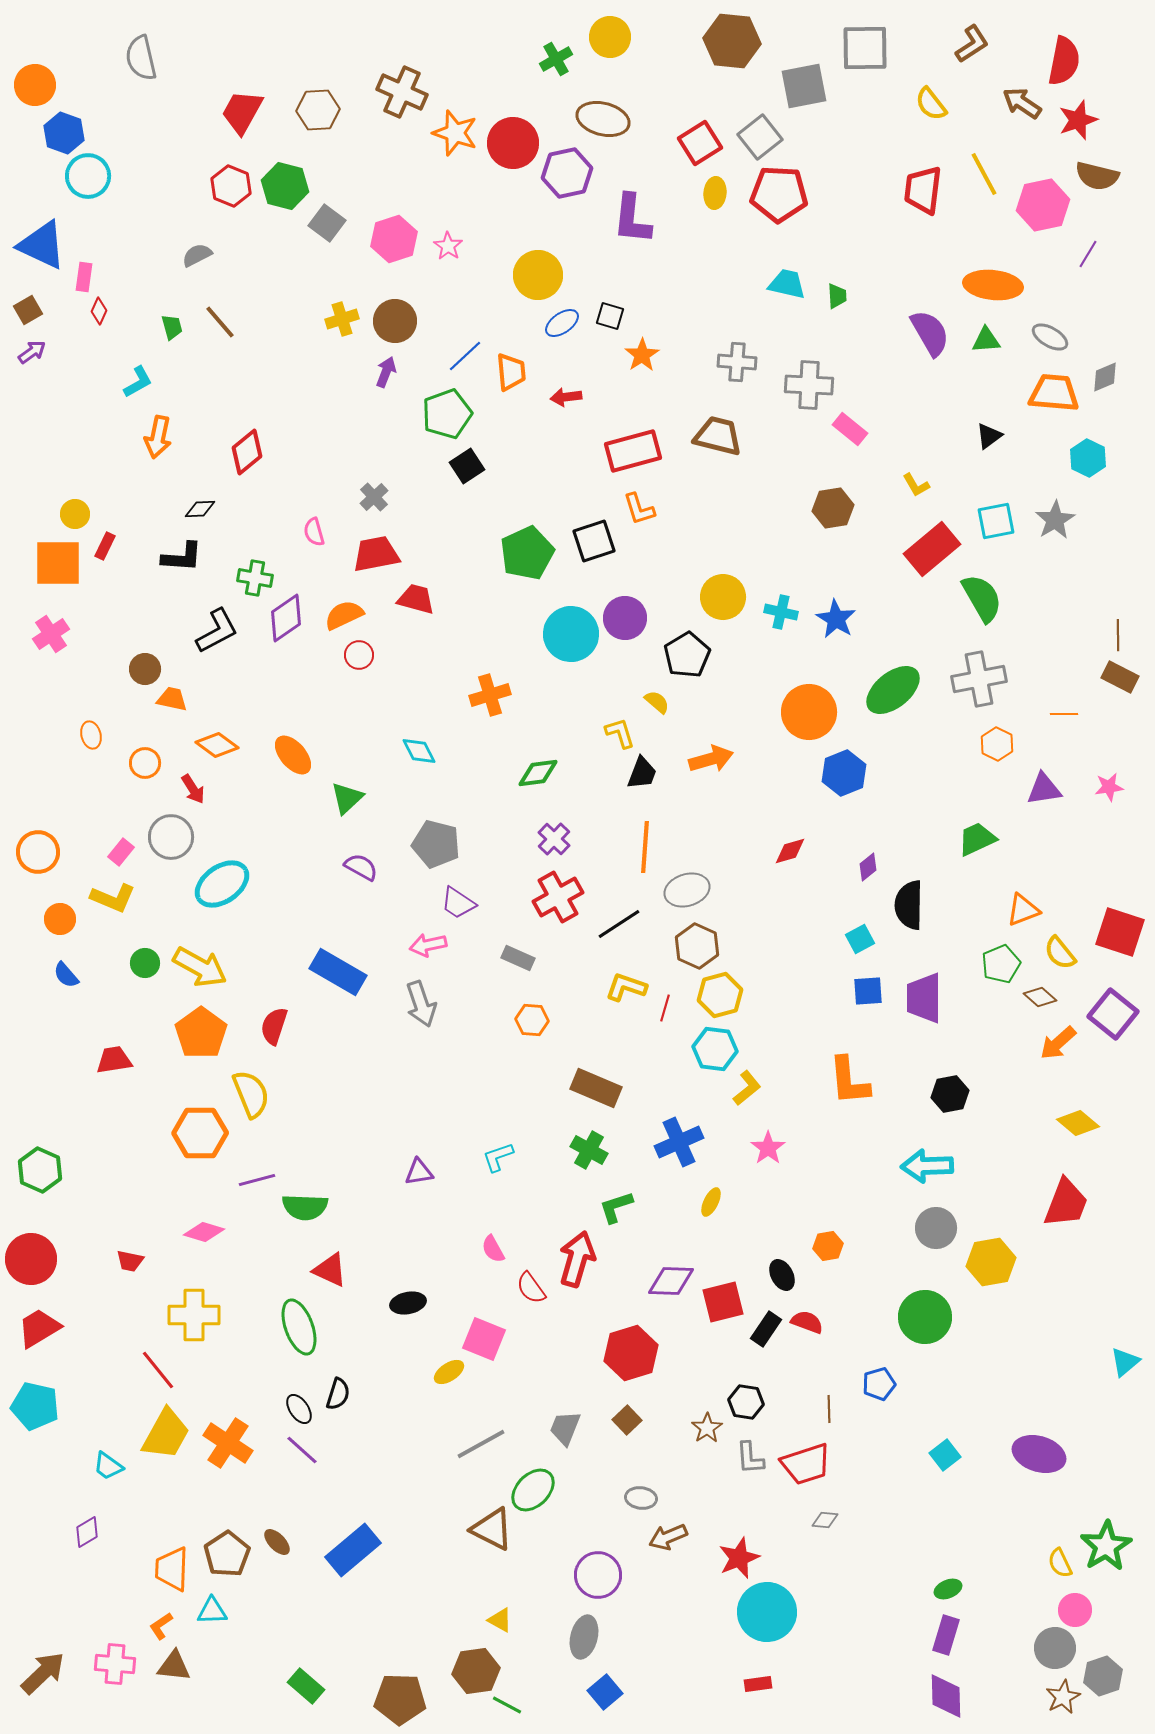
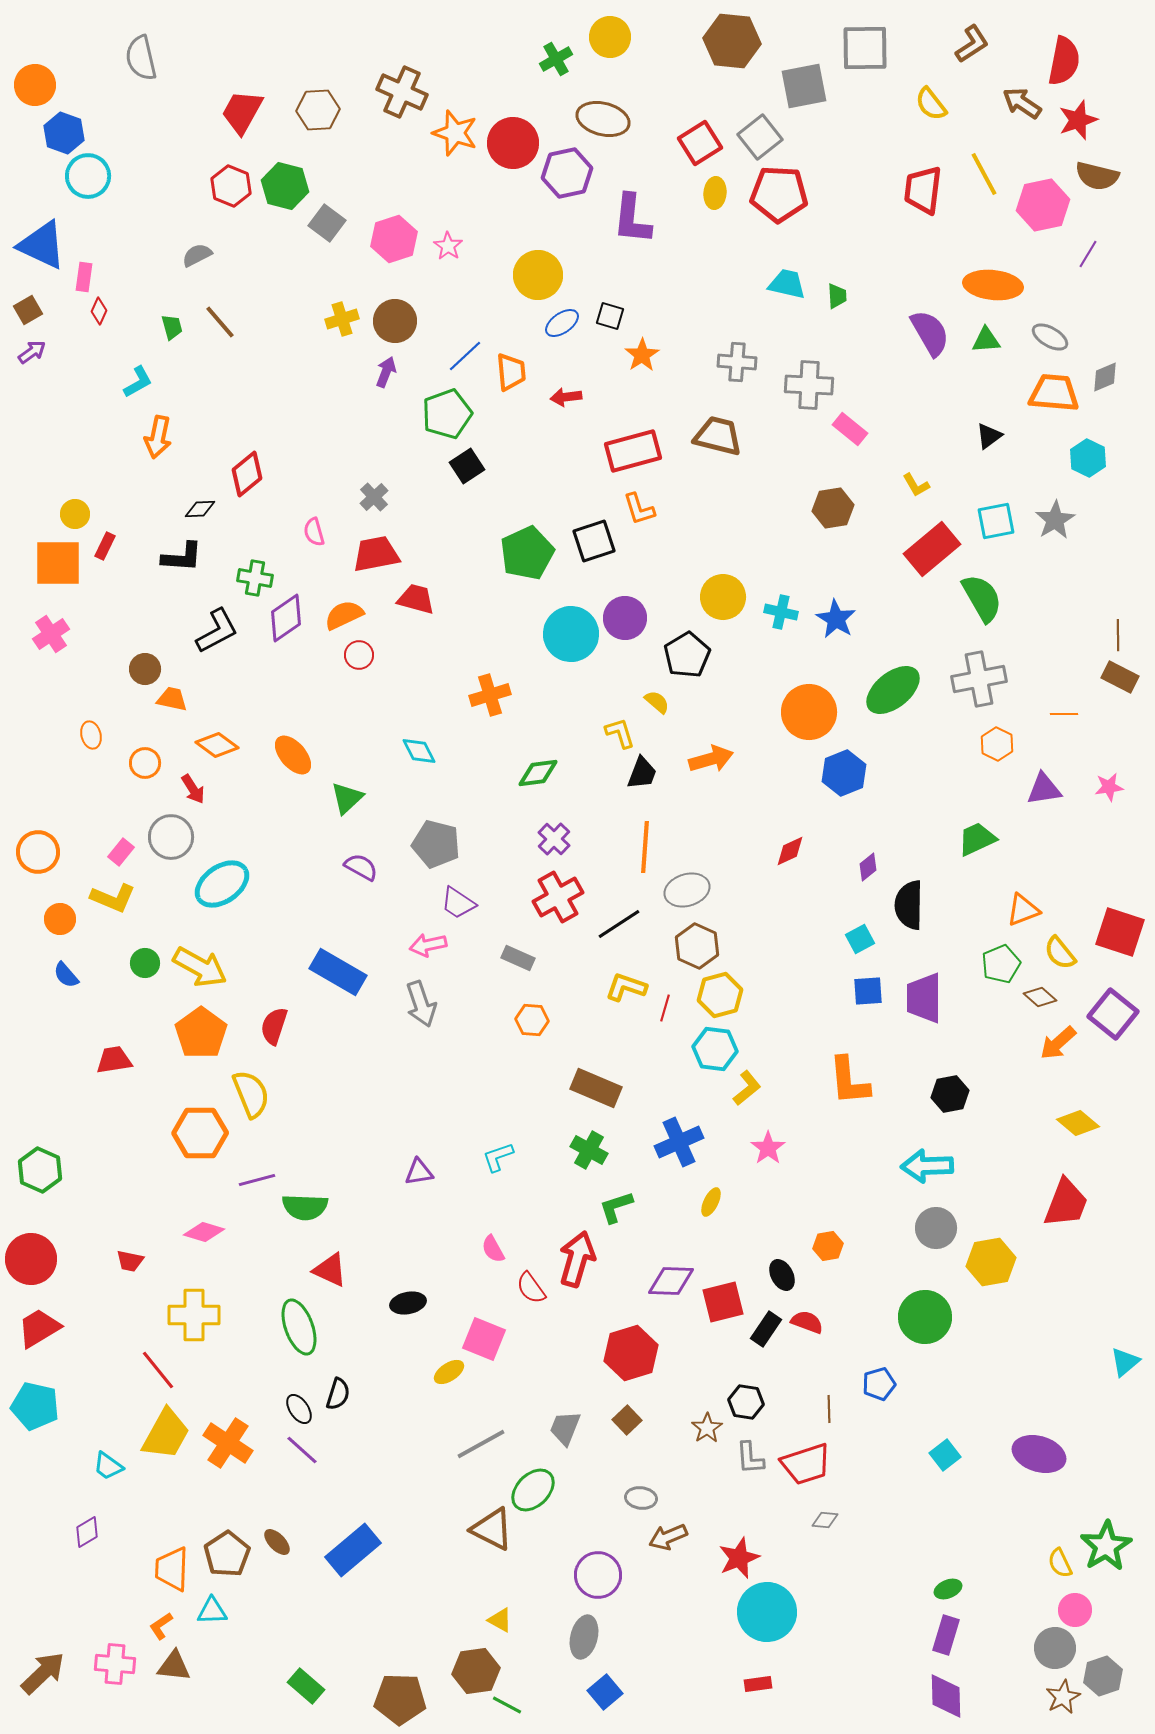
red diamond at (247, 452): moved 22 px down
red diamond at (790, 851): rotated 8 degrees counterclockwise
